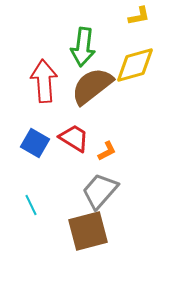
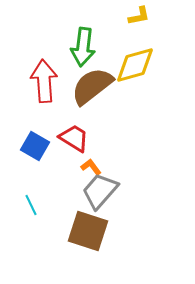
blue square: moved 3 px down
orange L-shape: moved 16 px left, 16 px down; rotated 100 degrees counterclockwise
brown square: rotated 33 degrees clockwise
